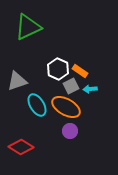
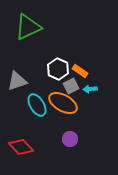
orange ellipse: moved 3 px left, 4 px up
purple circle: moved 8 px down
red diamond: rotated 15 degrees clockwise
